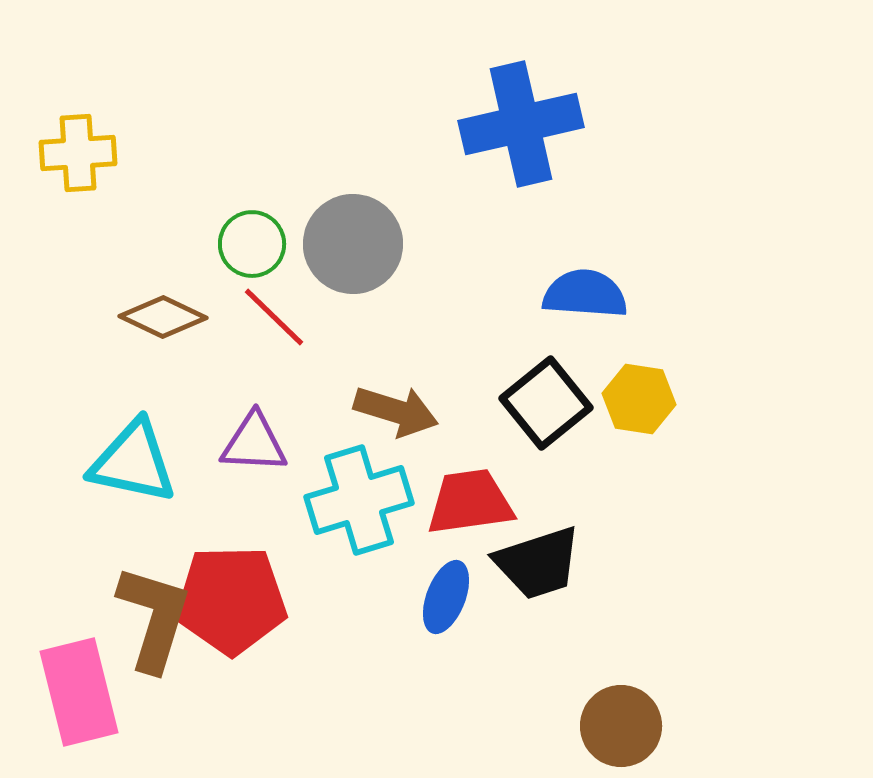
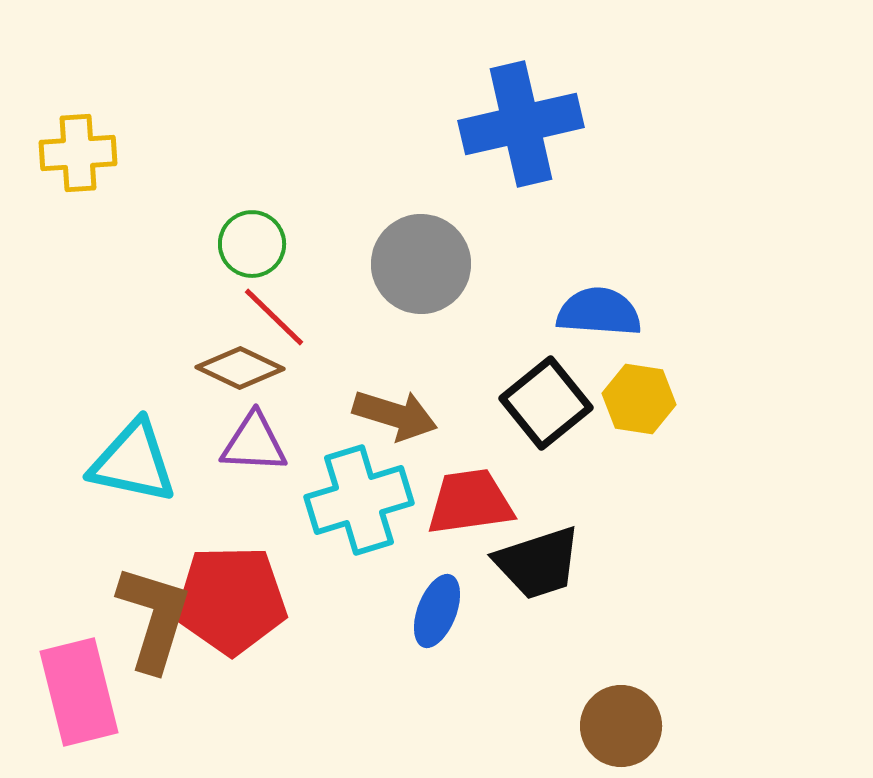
gray circle: moved 68 px right, 20 px down
blue semicircle: moved 14 px right, 18 px down
brown diamond: moved 77 px right, 51 px down
brown arrow: moved 1 px left, 4 px down
blue ellipse: moved 9 px left, 14 px down
